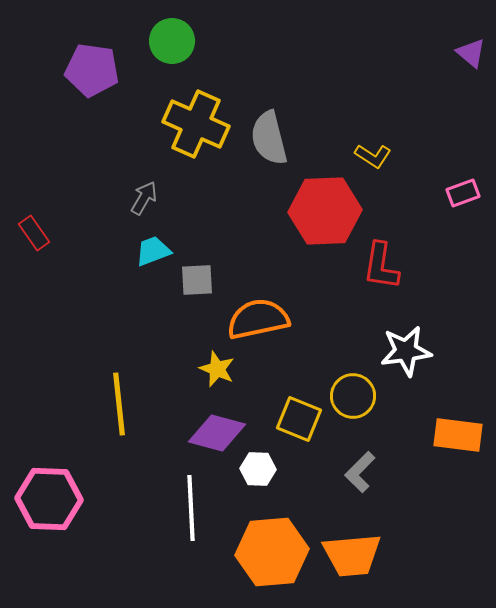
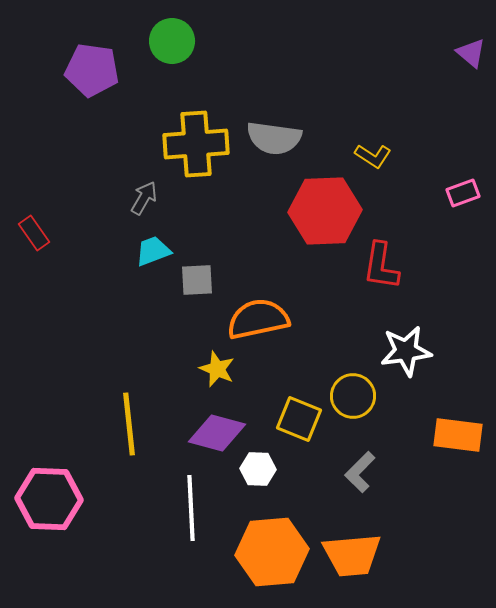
yellow cross: moved 20 px down; rotated 28 degrees counterclockwise
gray semicircle: moved 5 px right; rotated 68 degrees counterclockwise
yellow line: moved 10 px right, 20 px down
